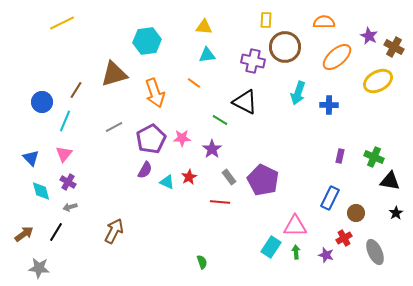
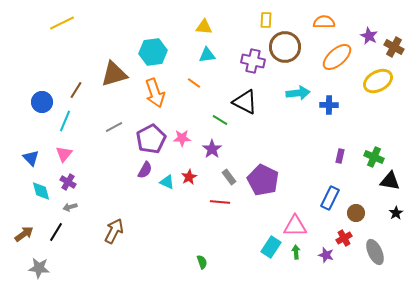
cyan hexagon at (147, 41): moved 6 px right, 11 px down
cyan arrow at (298, 93): rotated 115 degrees counterclockwise
